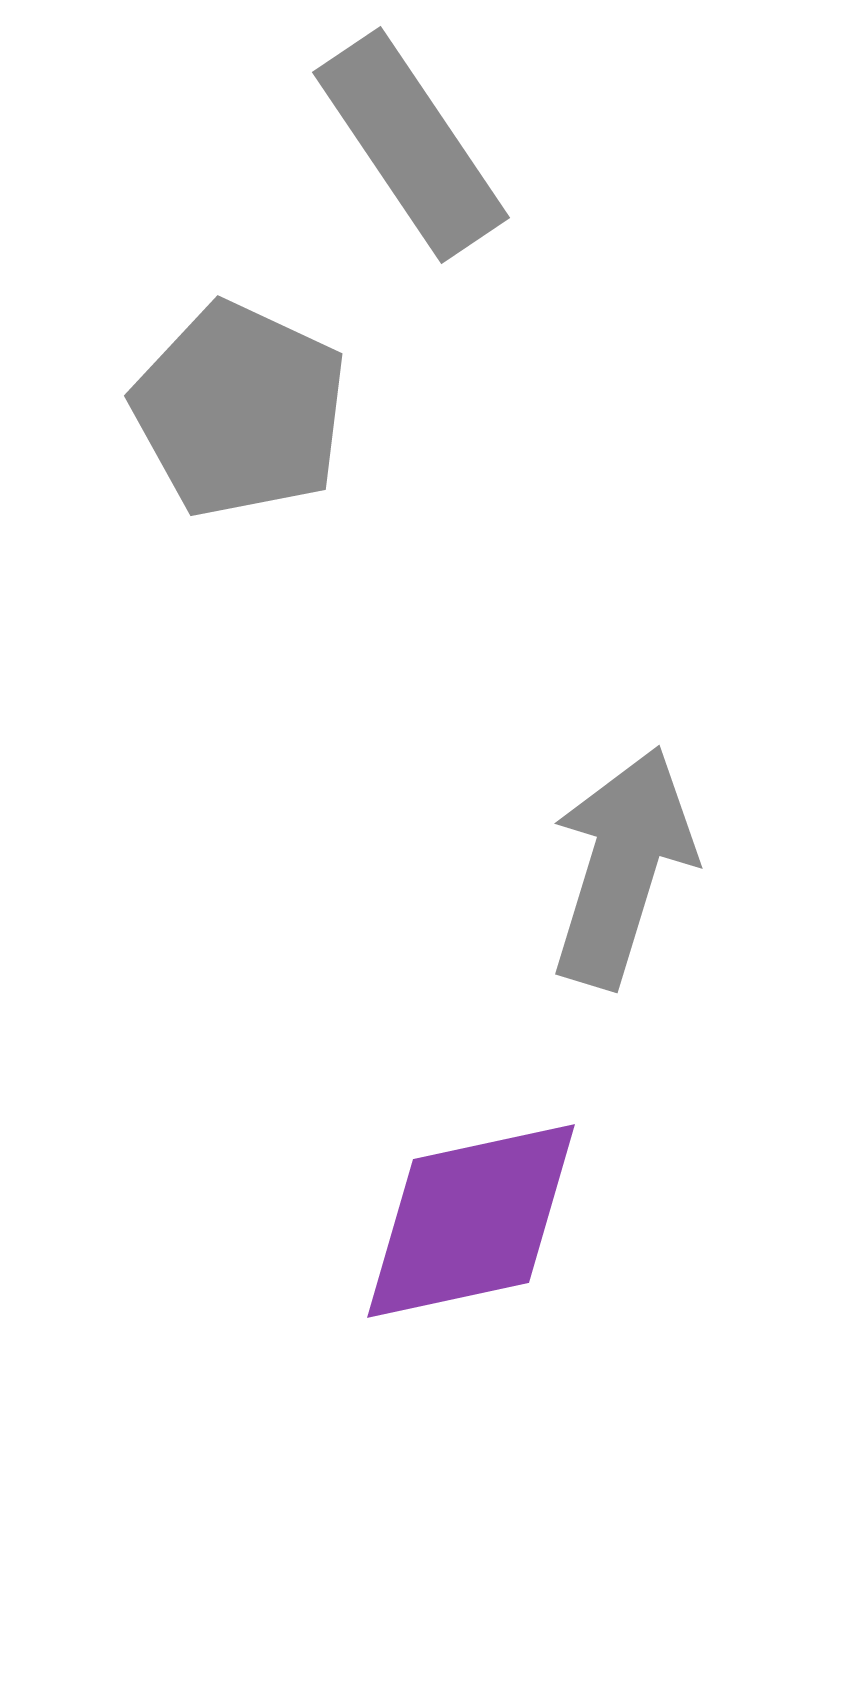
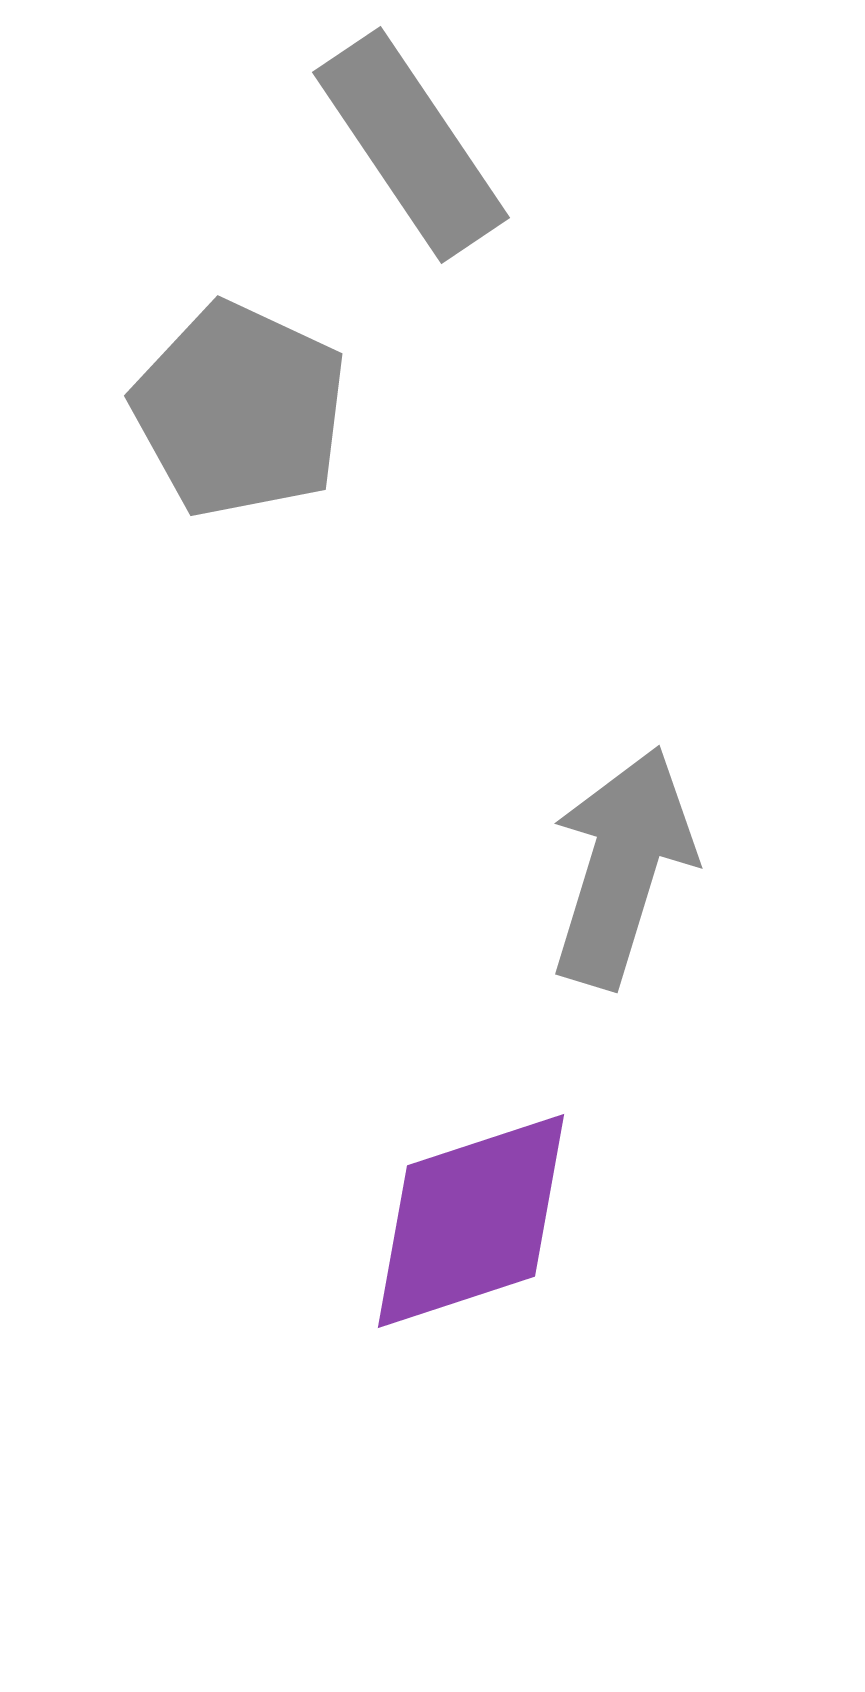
purple diamond: rotated 6 degrees counterclockwise
